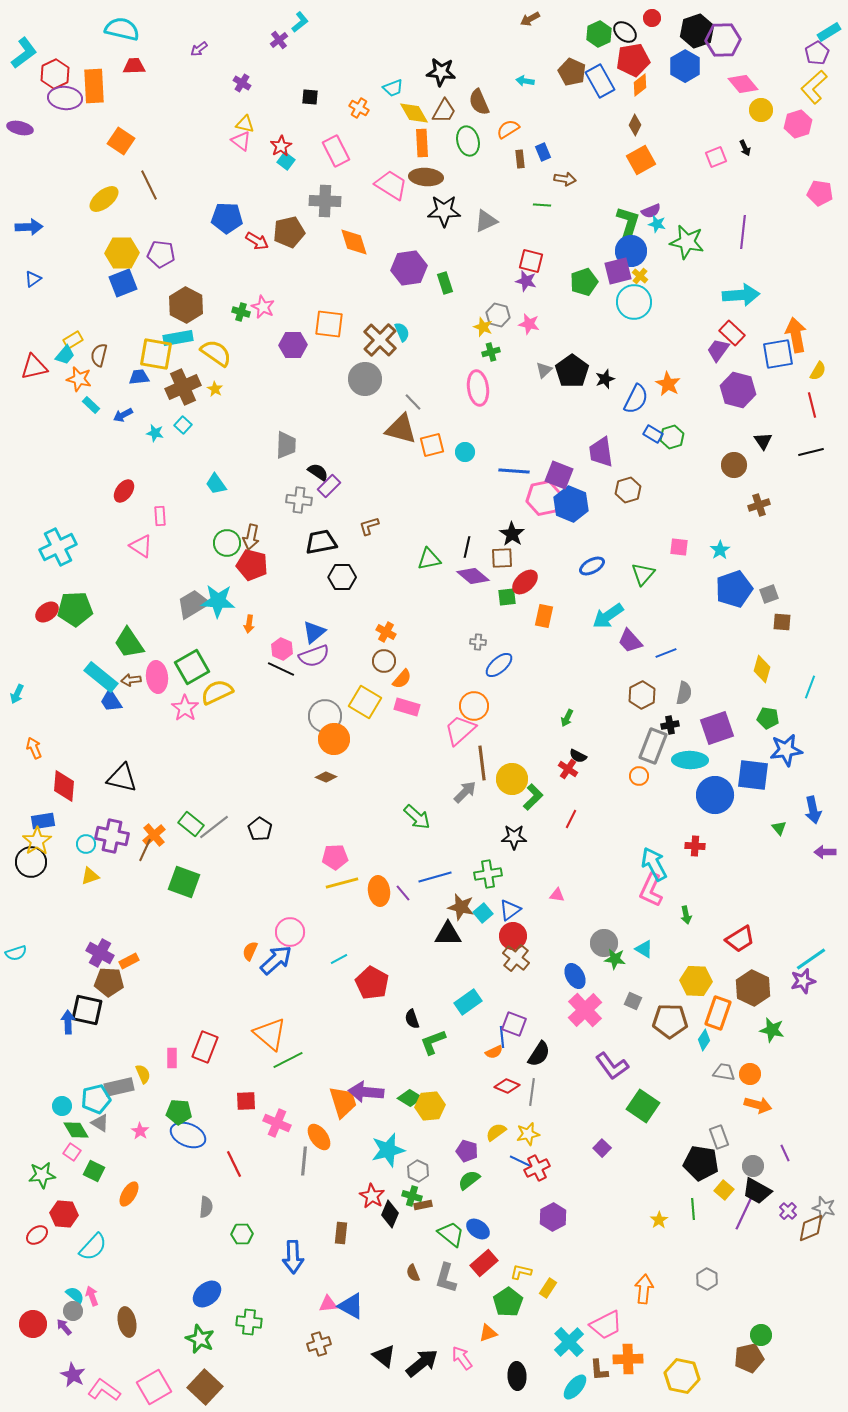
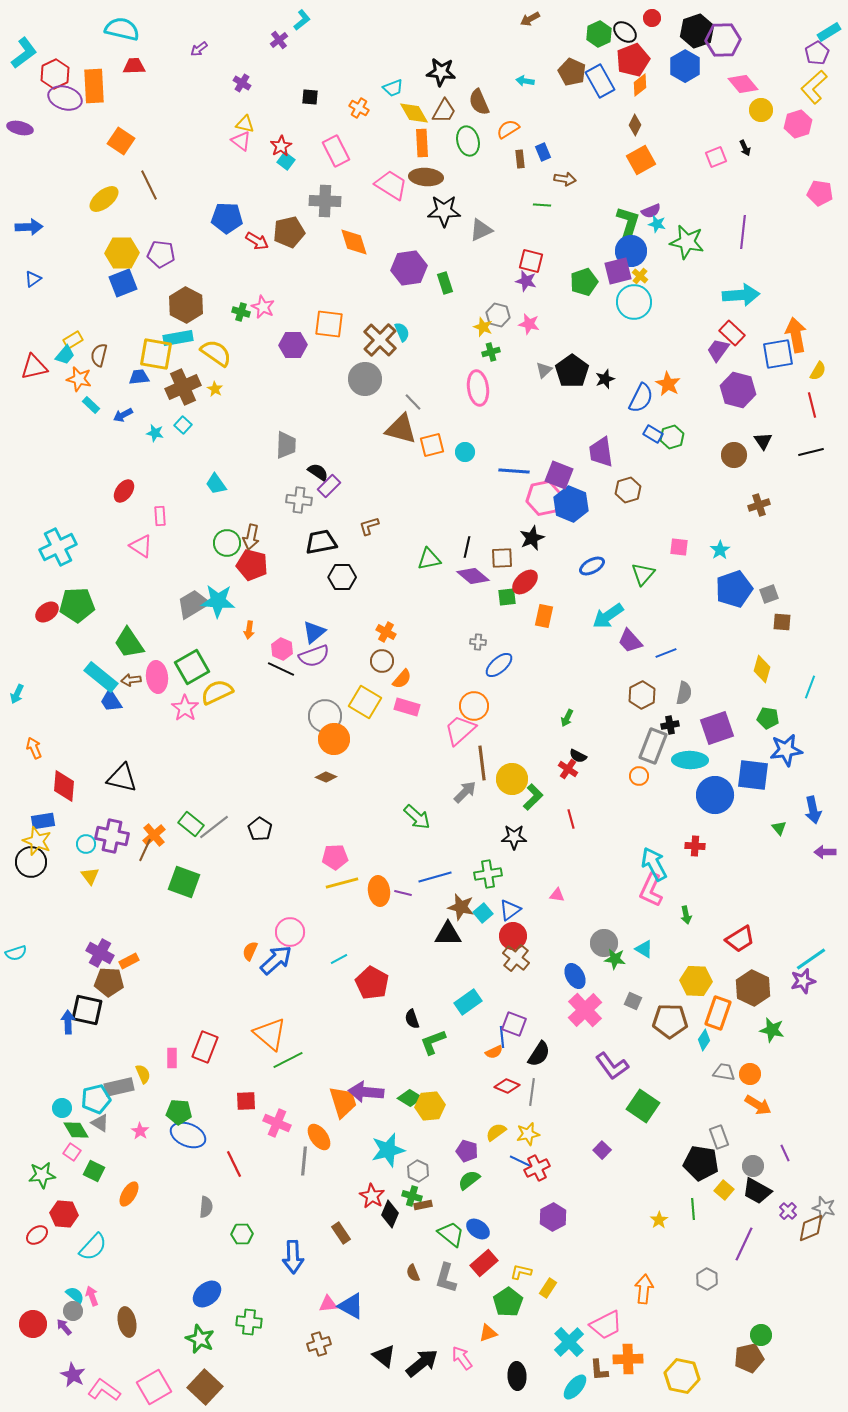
cyan L-shape at (300, 22): moved 2 px right, 2 px up
red pentagon at (633, 60): rotated 12 degrees counterclockwise
purple ellipse at (65, 98): rotated 12 degrees clockwise
gray triangle at (486, 221): moved 5 px left, 9 px down
blue semicircle at (636, 399): moved 5 px right, 1 px up
brown circle at (734, 465): moved 10 px up
black star at (512, 534): moved 20 px right, 4 px down; rotated 15 degrees clockwise
green pentagon at (75, 609): moved 2 px right, 4 px up
orange arrow at (249, 624): moved 6 px down
brown circle at (384, 661): moved 2 px left
red line at (571, 819): rotated 42 degrees counterclockwise
yellow star at (37, 841): rotated 16 degrees counterclockwise
yellow triangle at (90, 876): rotated 48 degrees counterclockwise
purple line at (403, 893): rotated 36 degrees counterclockwise
orange arrow at (758, 1105): rotated 16 degrees clockwise
cyan circle at (62, 1106): moved 2 px down
purple square at (602, 1148): moved 2 px down
purple line at (744, 1213): moved 31 px down
brown rectangle at (341, 1233): rotated 40 degrees counterclockwise
